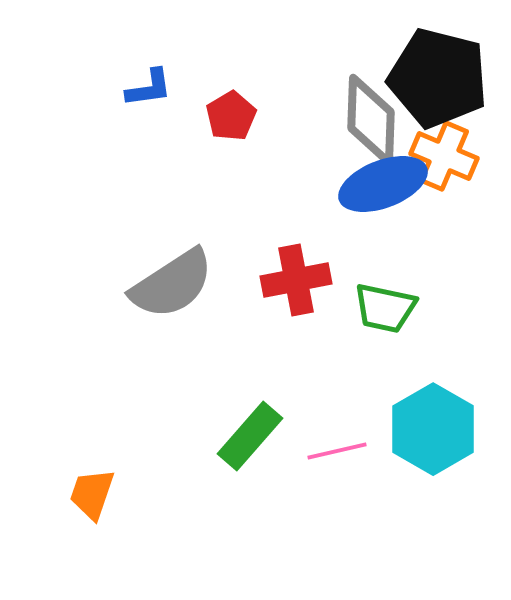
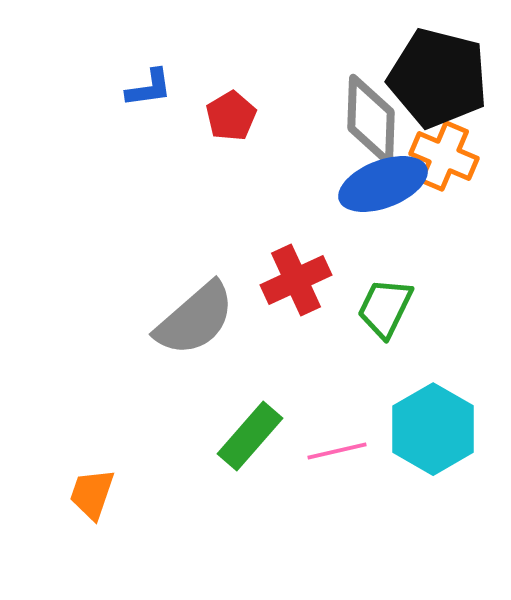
red cross: rotated 14 degrees counterclockwise
gray semicircle: moved 23 px right, 35 px down; rotated 8 degrees counterclockwise
green trapezoid: rotated 104 degrees clockwise
